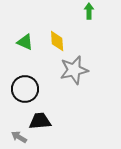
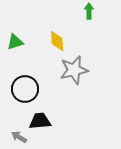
green triangle: moved 10 px left; rotated 42 degrees counterclockwise
